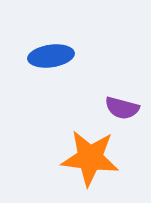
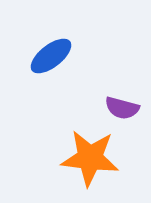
blue ellipse: rotated 30 degrees counterclockwise
